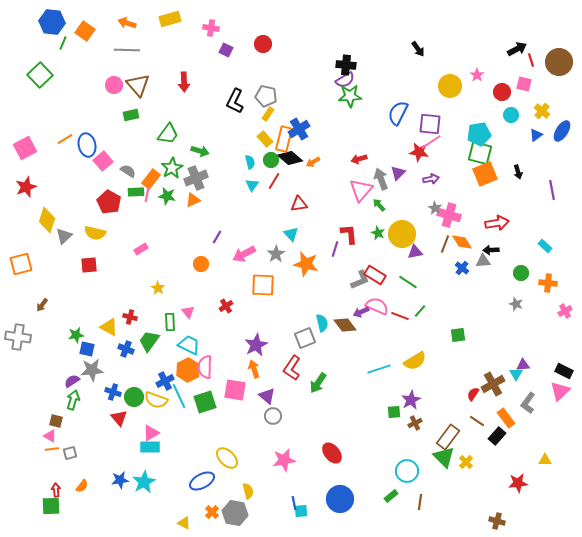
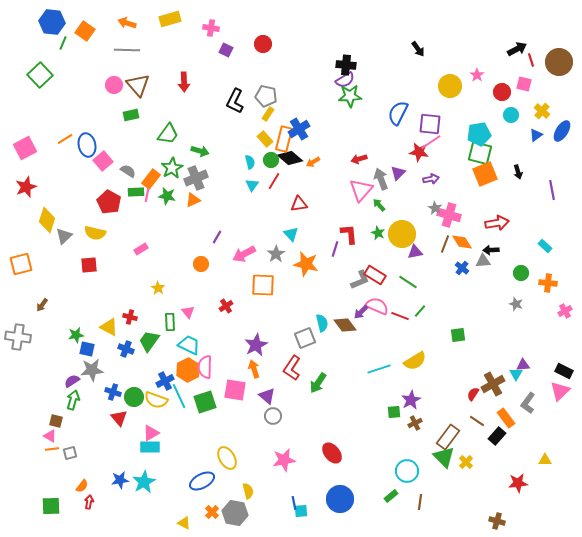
purple arrow at (361, 312): rotated 21 degrees counterclockwise
yellow ellipse at (227, 458): rotated 15 degrees clockwise
red arrow at (56, 490): moved 33 px right, 12 px down; rotated 16 degrees clockwise
